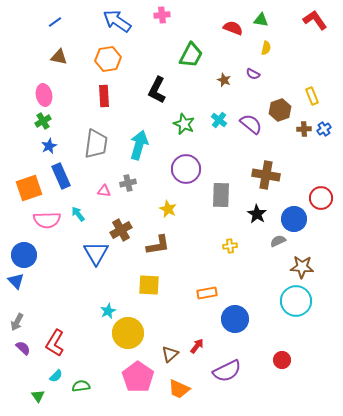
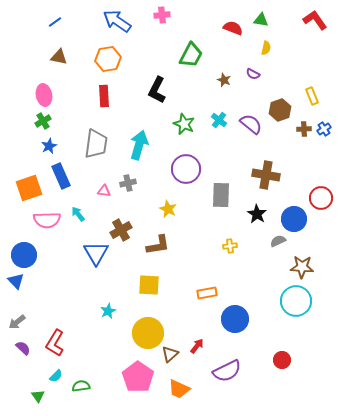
gray arrow at (17, 322): rotated 24 degrees clockwise
yellow circle at (128, 333): moved 20 px right
